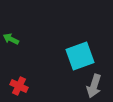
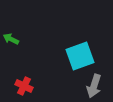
red cross: moved 5 px right
